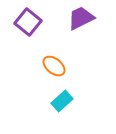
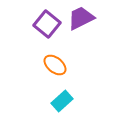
purple square: moved 19 px right, 2 px down
orange ellipse: moved 1 px right, 1 px up
